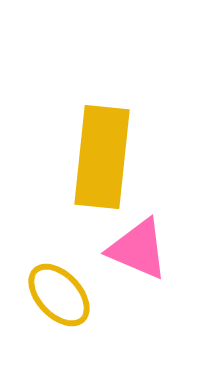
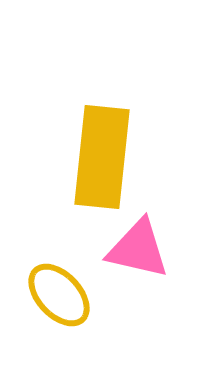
pink triangle: rotated 10 degrees counterclockwise
